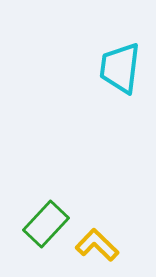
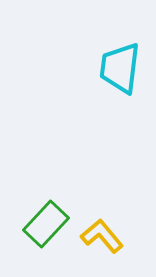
yellow L-shape: moved 5 px right, 9 px up; rotated 6 degrees clockwise
